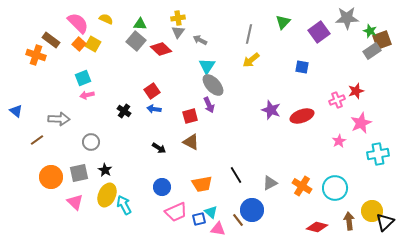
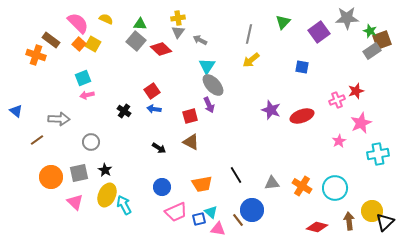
gray triangle at (270, 183): moved 2 px right; rotated 21 degrees clockwise
